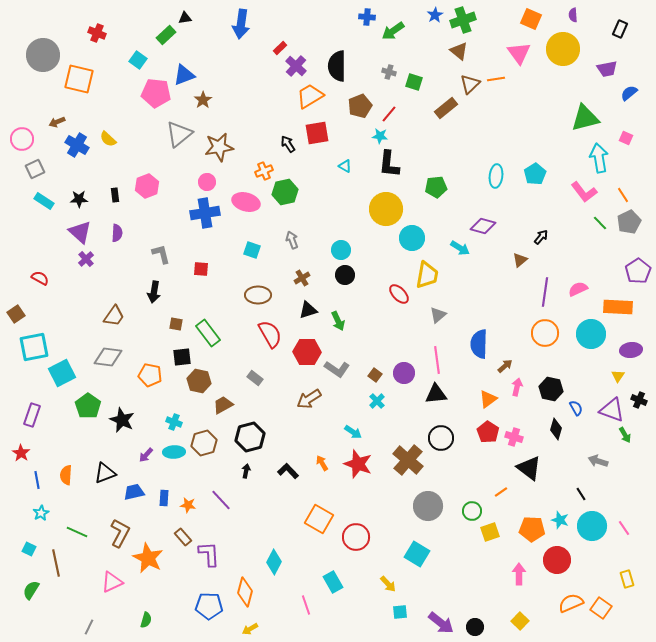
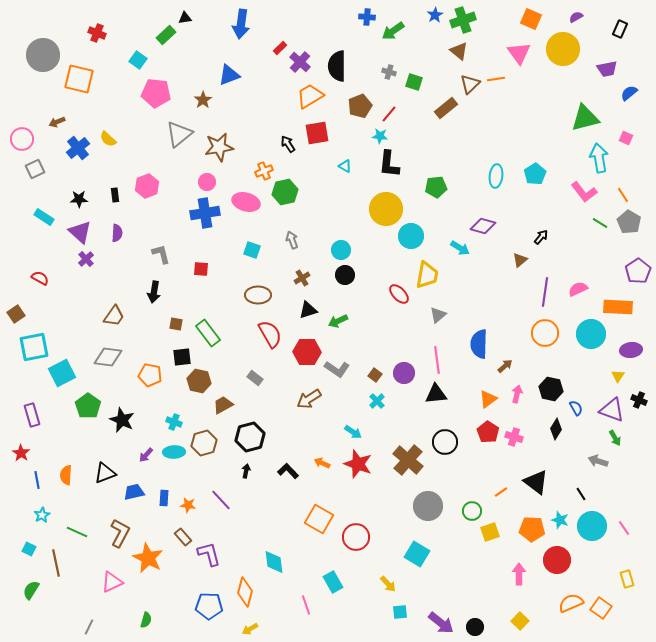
purple semicircle at (573, 15): moved 3 px right, 2 px down; rotated 64 degrees clockwise
purple cross at (296, 66): moved 4 px right, 4 px up
blue triangle at (184, 75): moved 45 px right
blue cross at (77, 145): moved 1 px right, 3 px down; rotated 20 degrees clockwise
cyan rectangle at (44, 201): moved 16 px down
gray pentagon at (629, 222): rotated 15 degrees counterclockwise
green line at (600, 223): rotated 14 degrees counterclockwise
cyan circle at (412, 238): moved 1 px left, 2 px up
green arrow at (338, 321): rotated 90 degrees clockwise
pink arrow at (517, 387): moved 7 px down
purple rectangle at (32, 415): rotated 35 degrees counterclockwise
black diamond at (556, 429): rotated 15 degrees clockwise
green arrow at (625, 435): moved 10 px left, 3 px down
black circle at (441, 438): moved 4 px right, 4 px down
orange arrow at (322, 463): rotated 35 degrees counterclockwise
black triangle at (529, 468): moved 7 px right, 14 px down
cyan star at (41, 513): moved 1 px right, 2 px down
purple L-shape at (209, 554): rotated 12 degrees counterclockwise
cyan diamond at (274, 562): rotated 35 degrees counterclockwise
